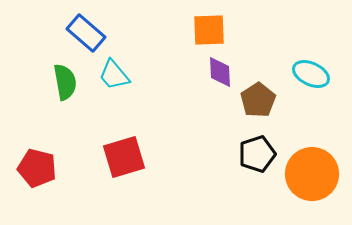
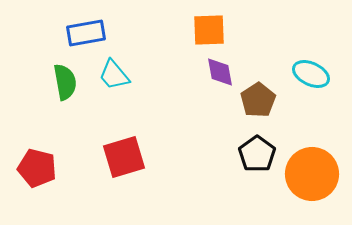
blue rectangle: rotated 51 degrees counterclockwise
purple diamond: rotated 8 degrees counterclockwise
black pentagon: rotated 18 degrees counterclockwise
